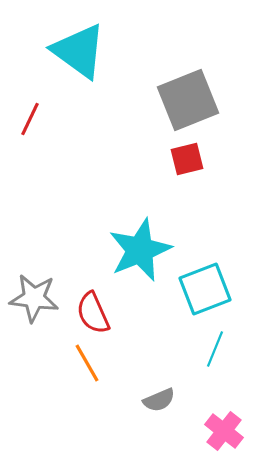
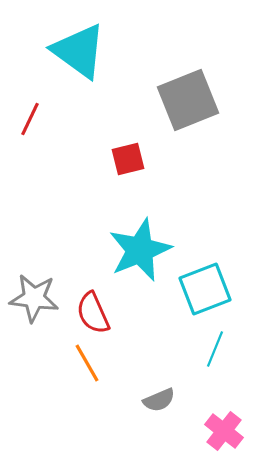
red square: moved 59 px left
